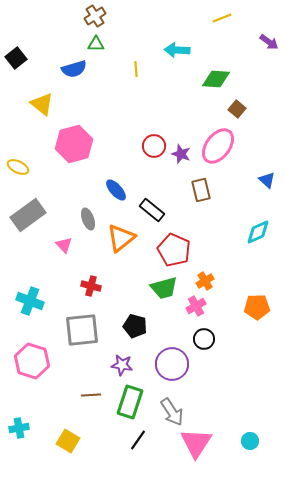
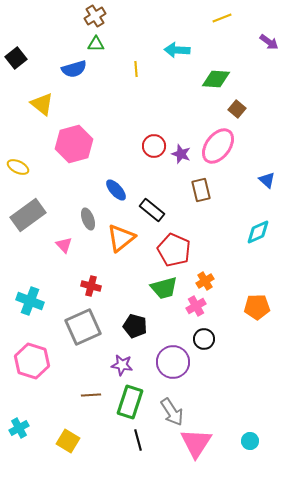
gray square at (82, 330): moved 1 px right, 3 px up; rotated 18 degrees counterclockwise
purple circle at (172, 364): moved 1 px right, 2 px up
cyan cross at (19, 428): rotated 18 degrees counterclockwise
black line at (138, 440): rotated 50 degrees counterclockwise
